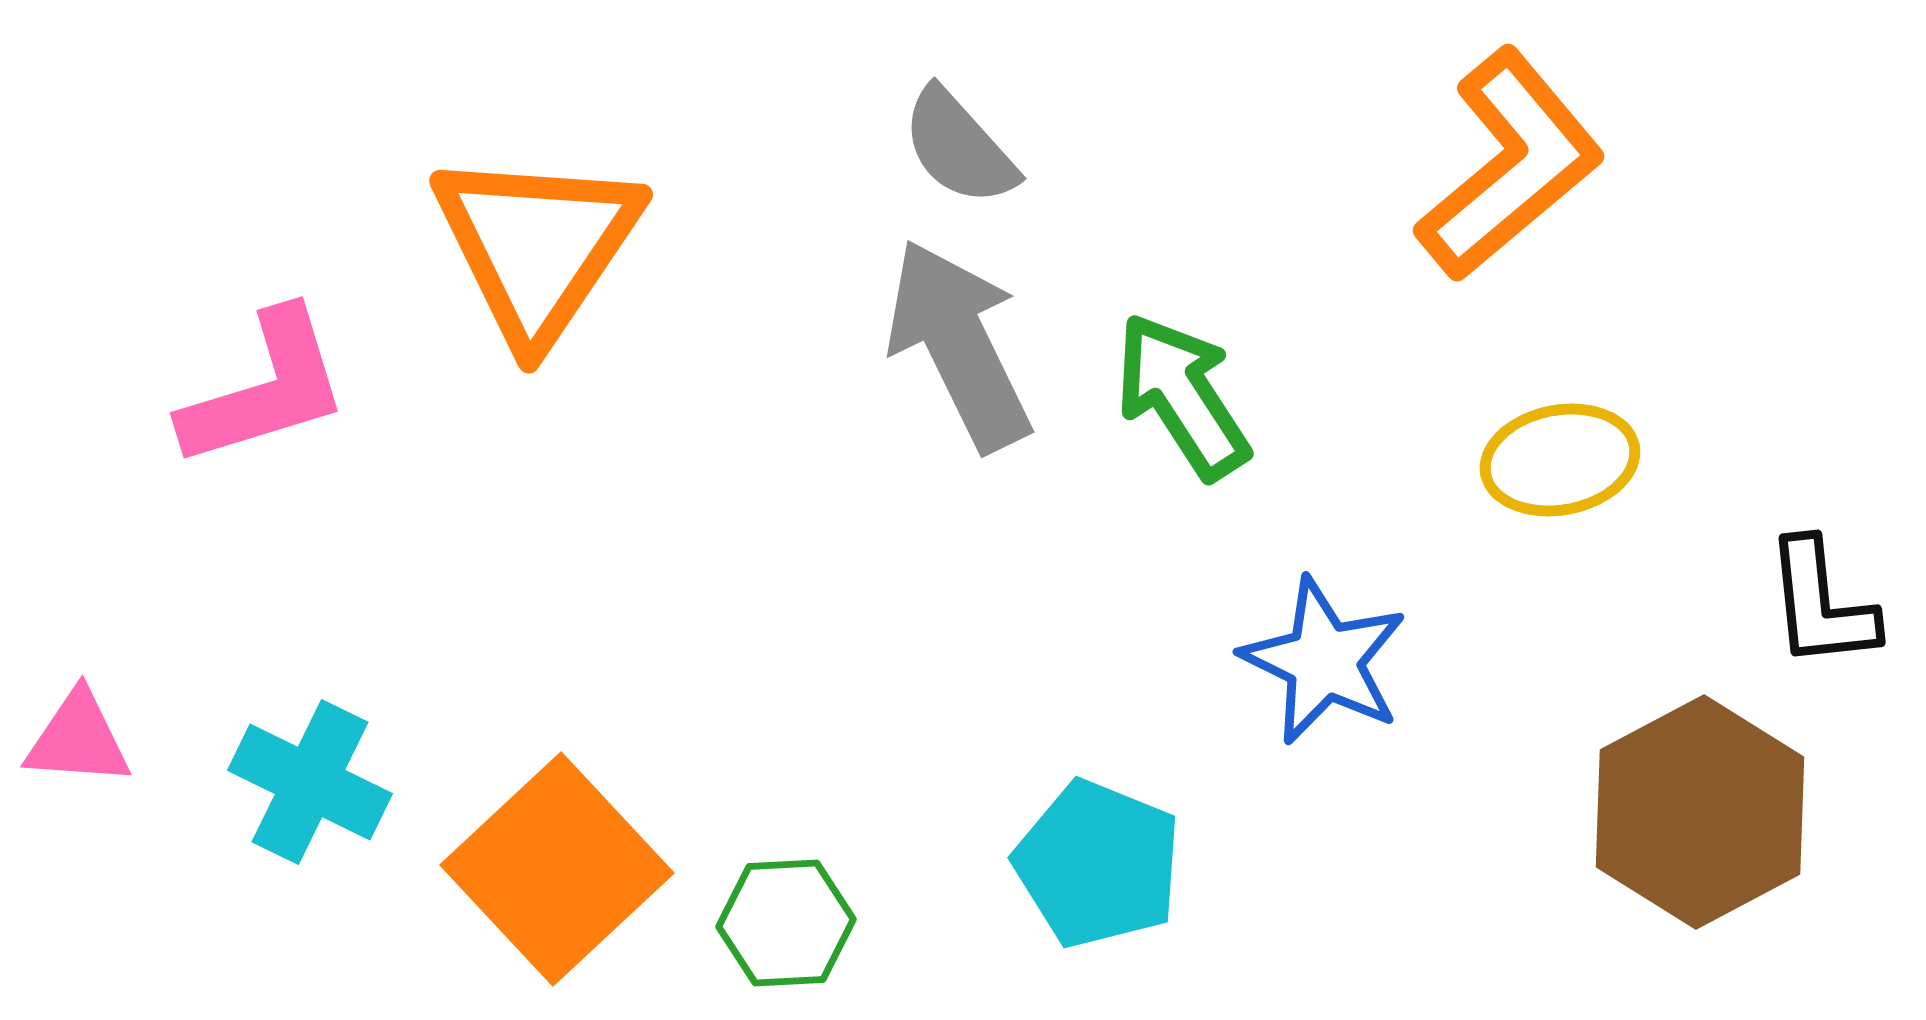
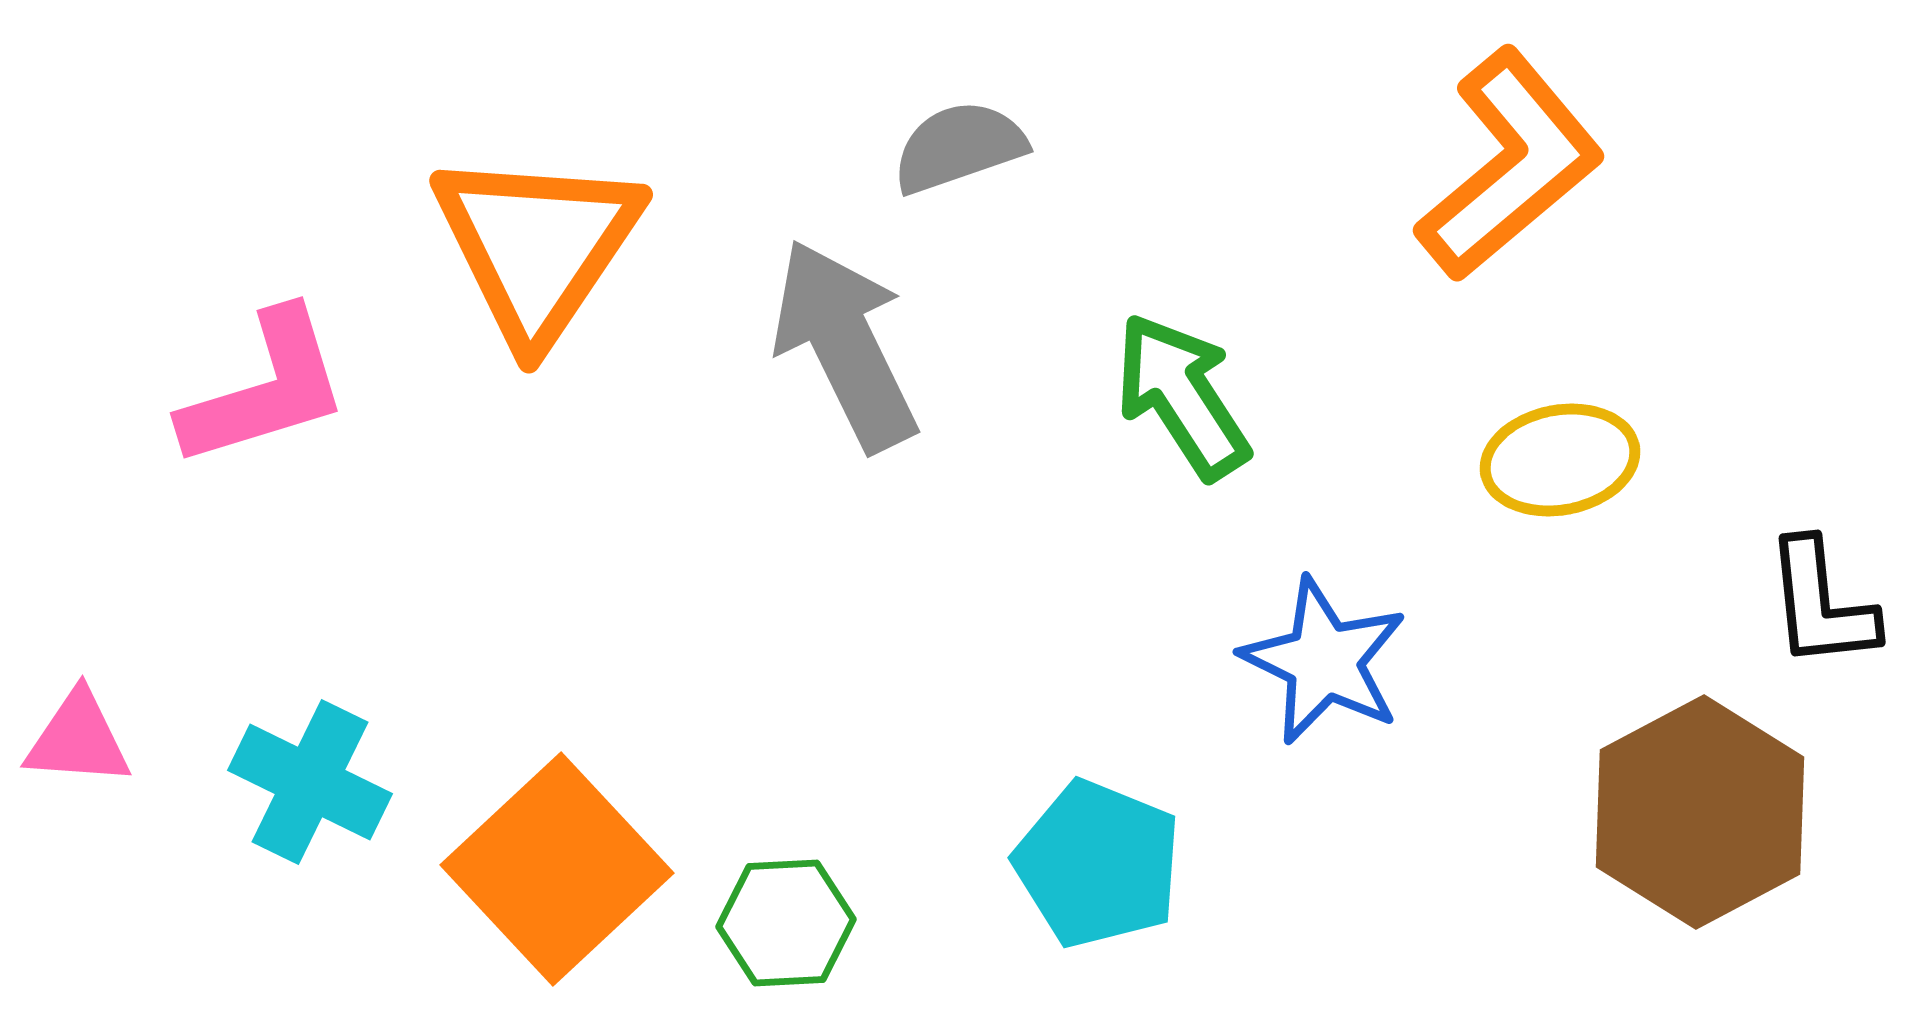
gray semicircle: rotated 113 degrees clockwise
gray arrow: moved 114 px left
